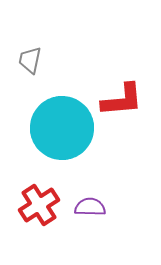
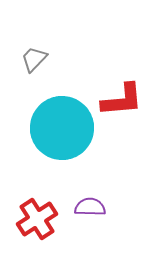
gray trapezoid: moved 4 px right, 1 px up; rotated 32 degrees clockwise
red cross: moved 2 px left, 14 px down
